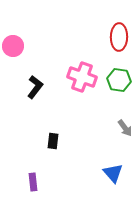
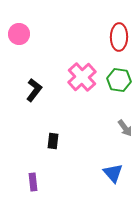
pink circle: moved 6 px right, 12 px up
pink cross: rotated 28 degrees clockwise
black L-shape: moved 1 px left, 3 px down
